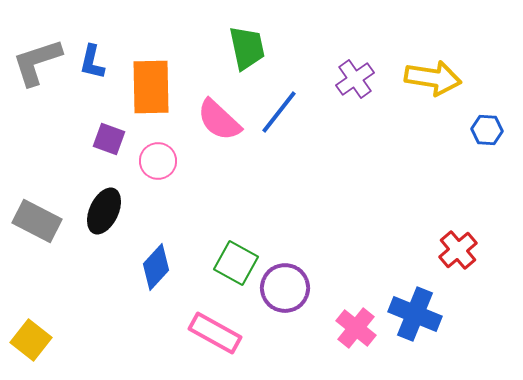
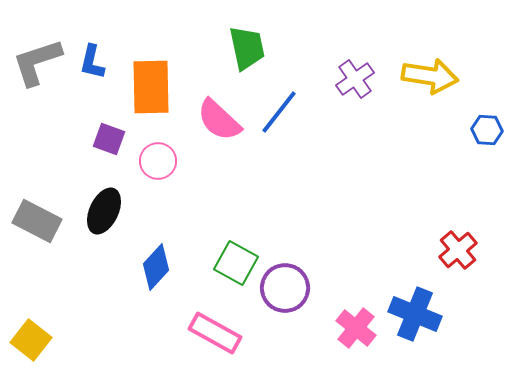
yellow arrow: moved 3 px left, 2 px up
